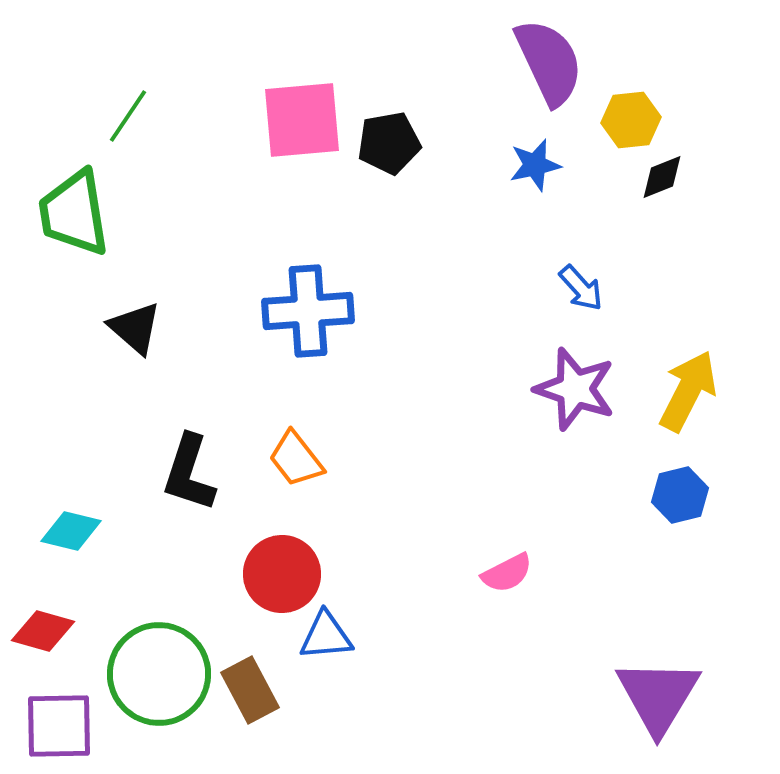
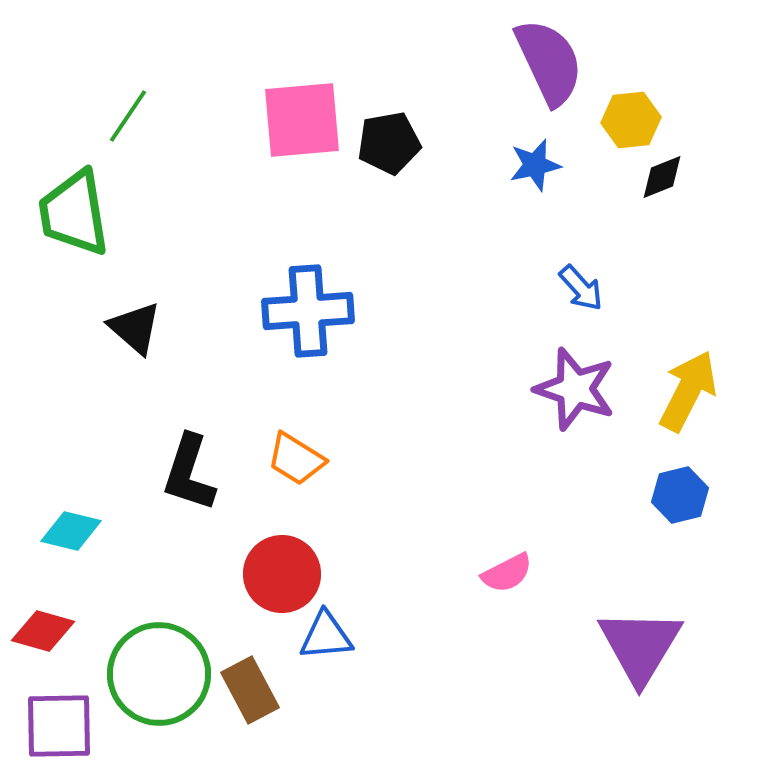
orange trapezoid: rotated 20 degrees counterclockwise
purple triangle: moved 18 px left, 50 px up
